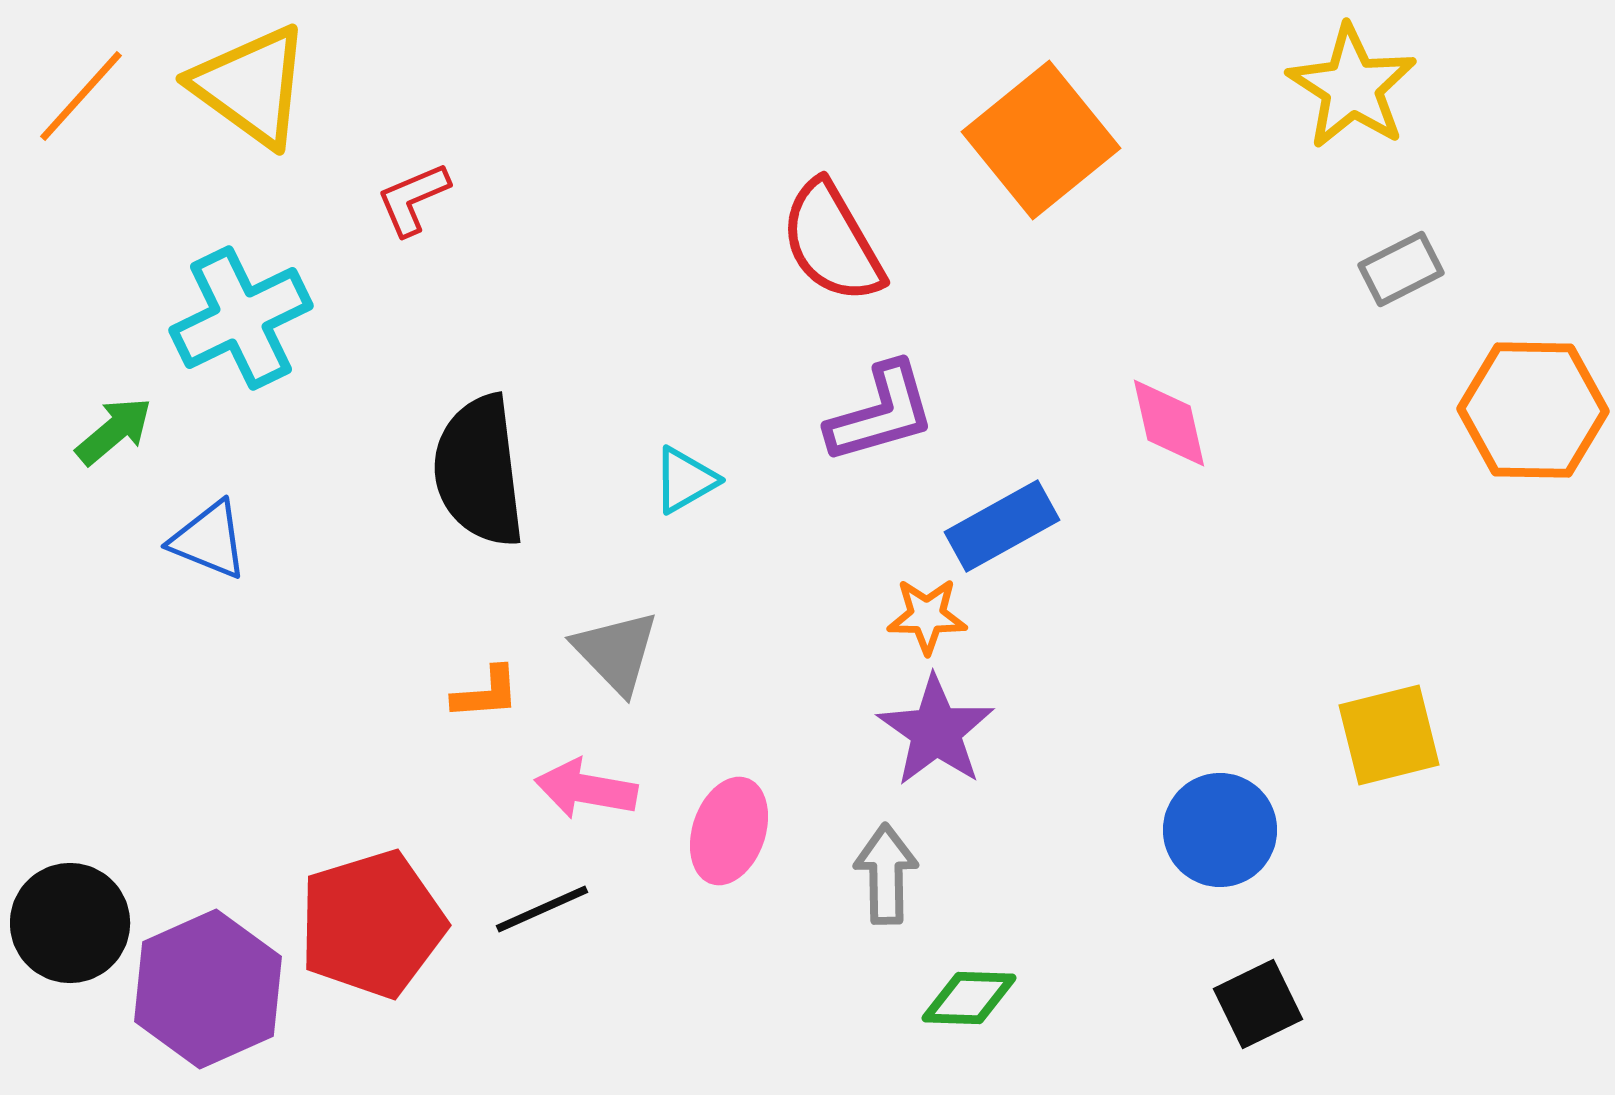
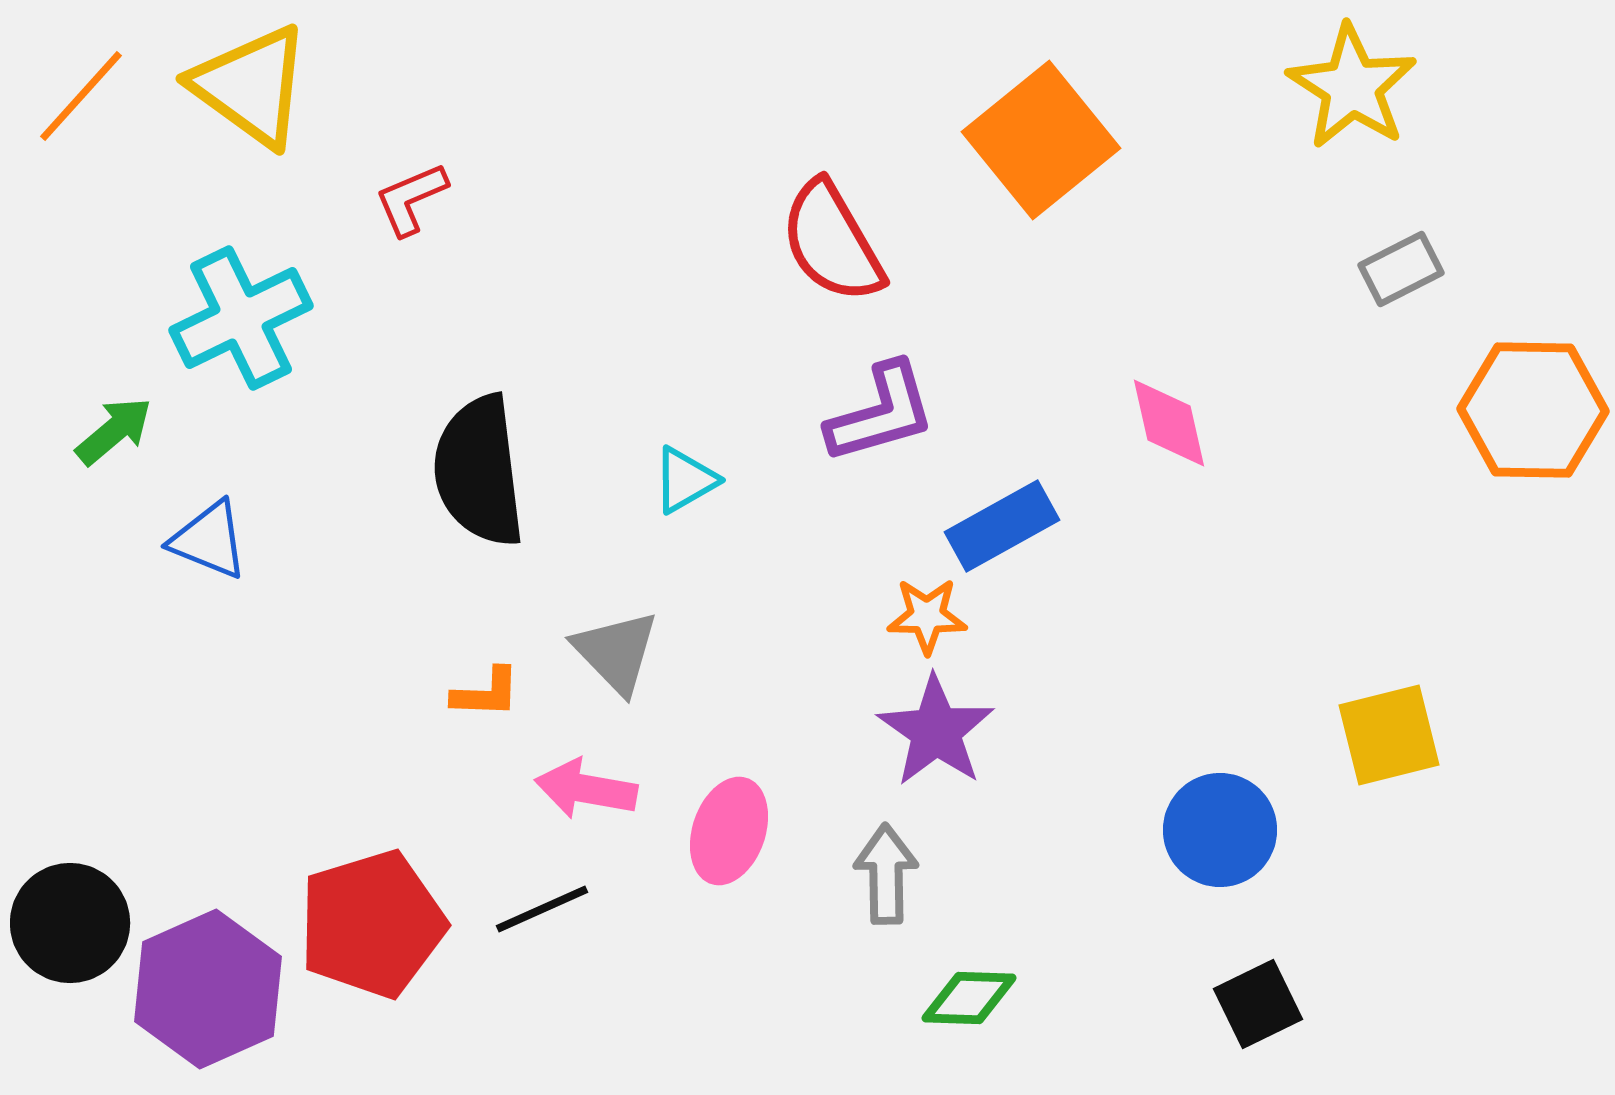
red L-shape: moved 2 px left
orange L-shape: rotated 6 degrees clockwise
